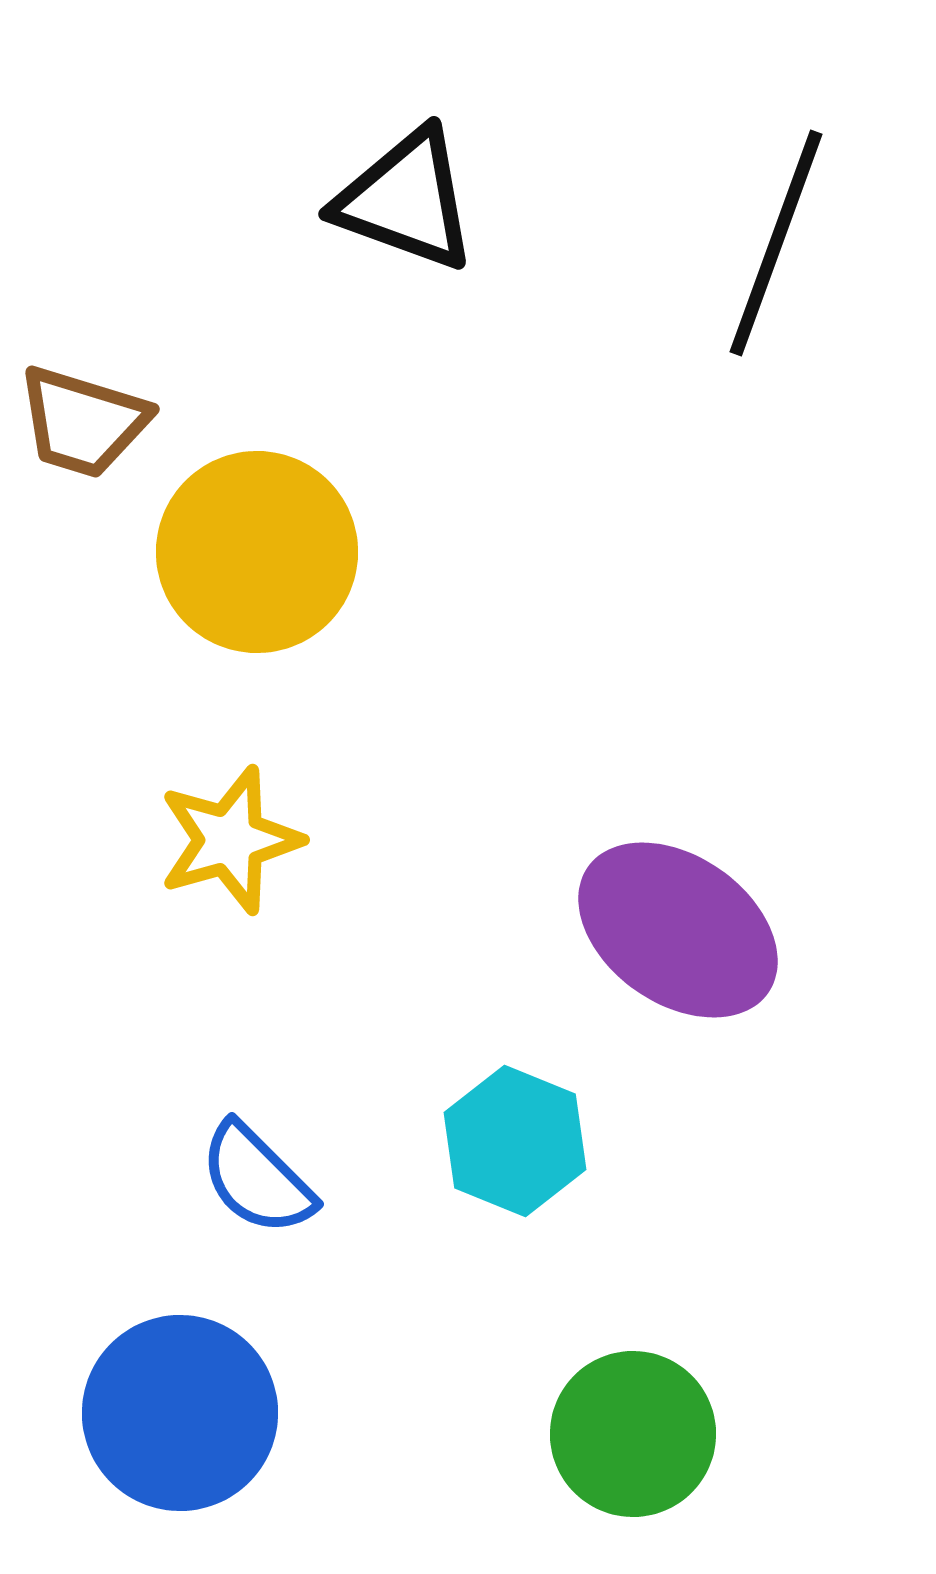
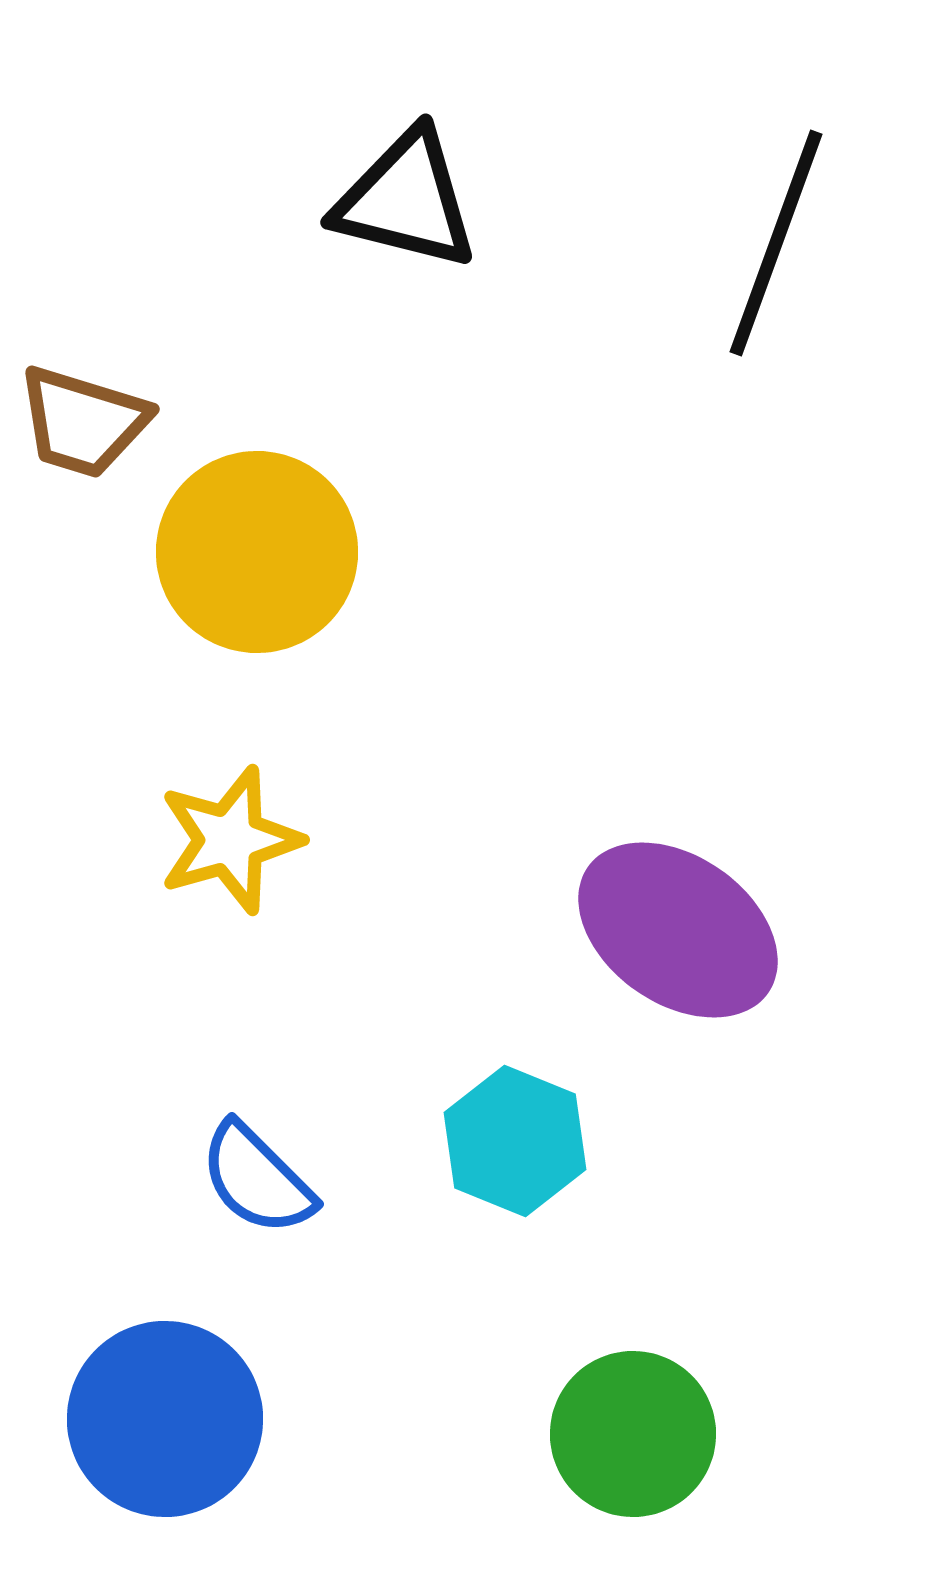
black triangle: rotated 6 degrees counterclockwise
blue circle: moved 15 px left, 6 px down
